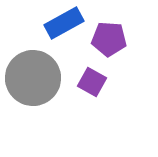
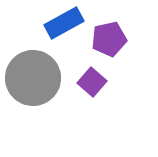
purple pentagon: rotated 16 degrees counterclockwise
purple square: rotated 12 degrees clockwise
